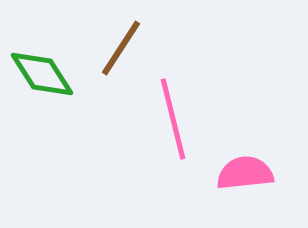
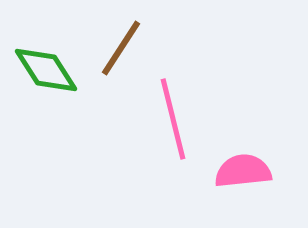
green diamond: moved 4 px right, 4 px up
pink semicircle: moved 2 px left, 2 px up
